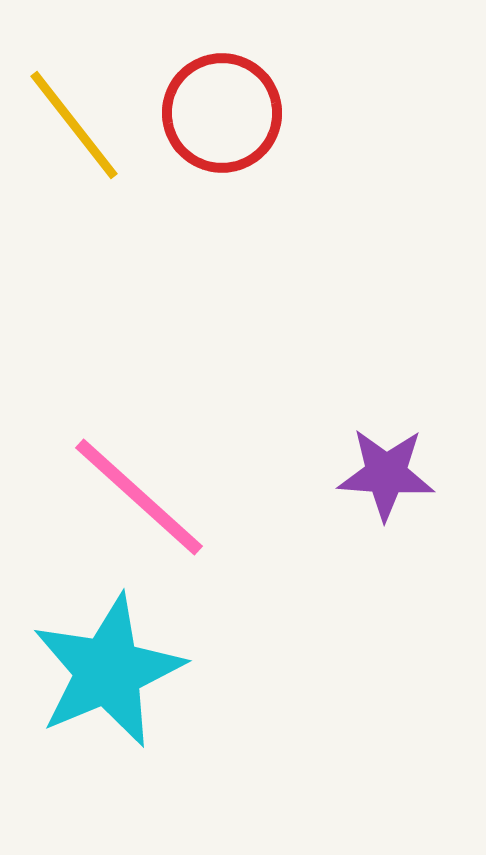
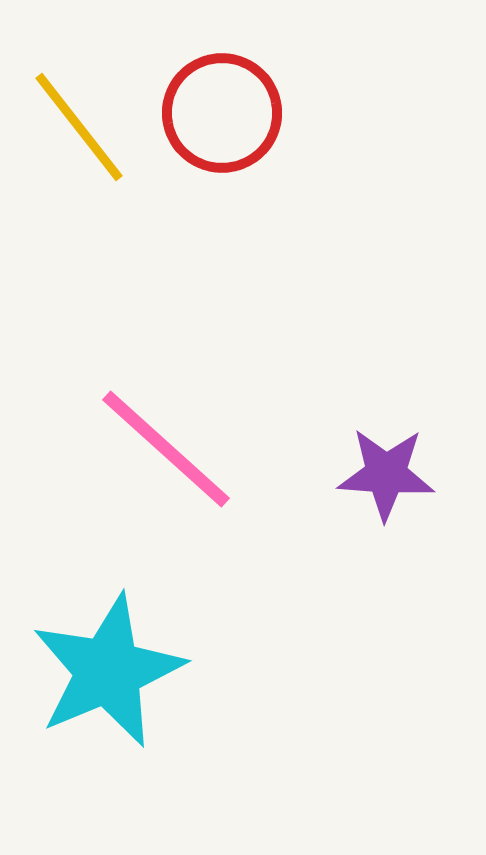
yellow line: moved 5 px right, 2 px down
pink line: moved 27 px right, 48 px up
